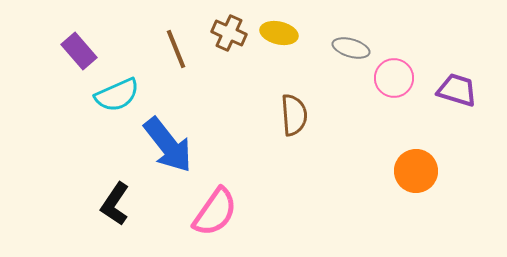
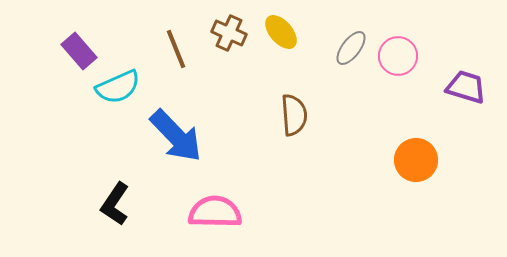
yellow ellipse: moved 2 px right, 1 px up; rotated 36 degrees clockwise
gray ellipse: rotated 69 degrees counterclockwise
pink circle: moved 4 px right, 22 px up
purple trapezoid: moved 9 px right, 3 px up
cyan semicircle: moved 1 px right, 8 px up
blue arrow: moved 8 px right, 9 px up; rotated 6 degrees counterclockwise
orange circle: moved 11 px up
pink semicircle: rotated 124 degrees counterclockwise
